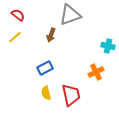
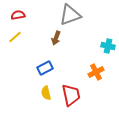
red semicircle: rotated 48 degrees counterclockwise
brown arrow: moved 5 px right, 3 px down
